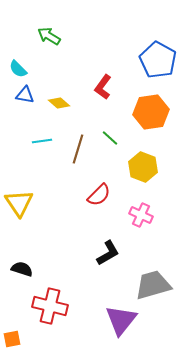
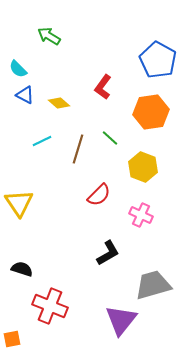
blue triangle: rotated 18 degrees clockwise
cyan line: rotated 18 degrees counterclockwise
red cross: rotated 8 degrees clockwise
